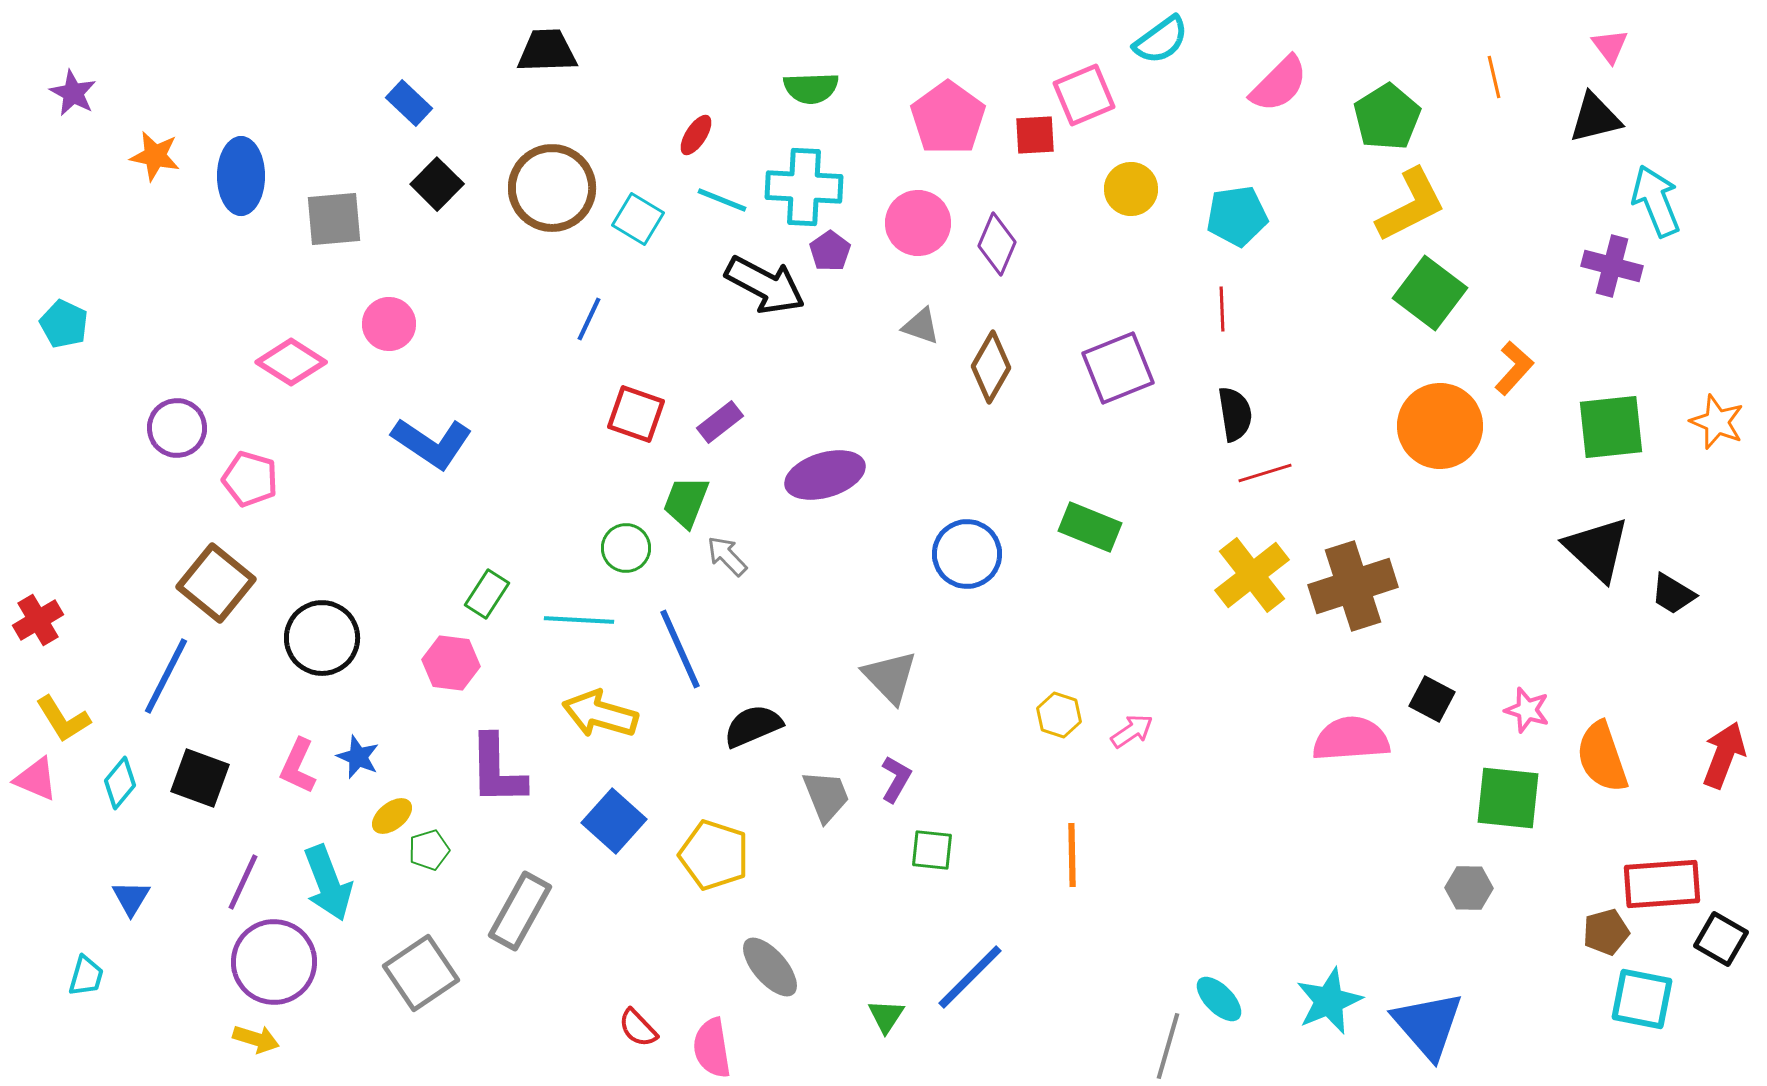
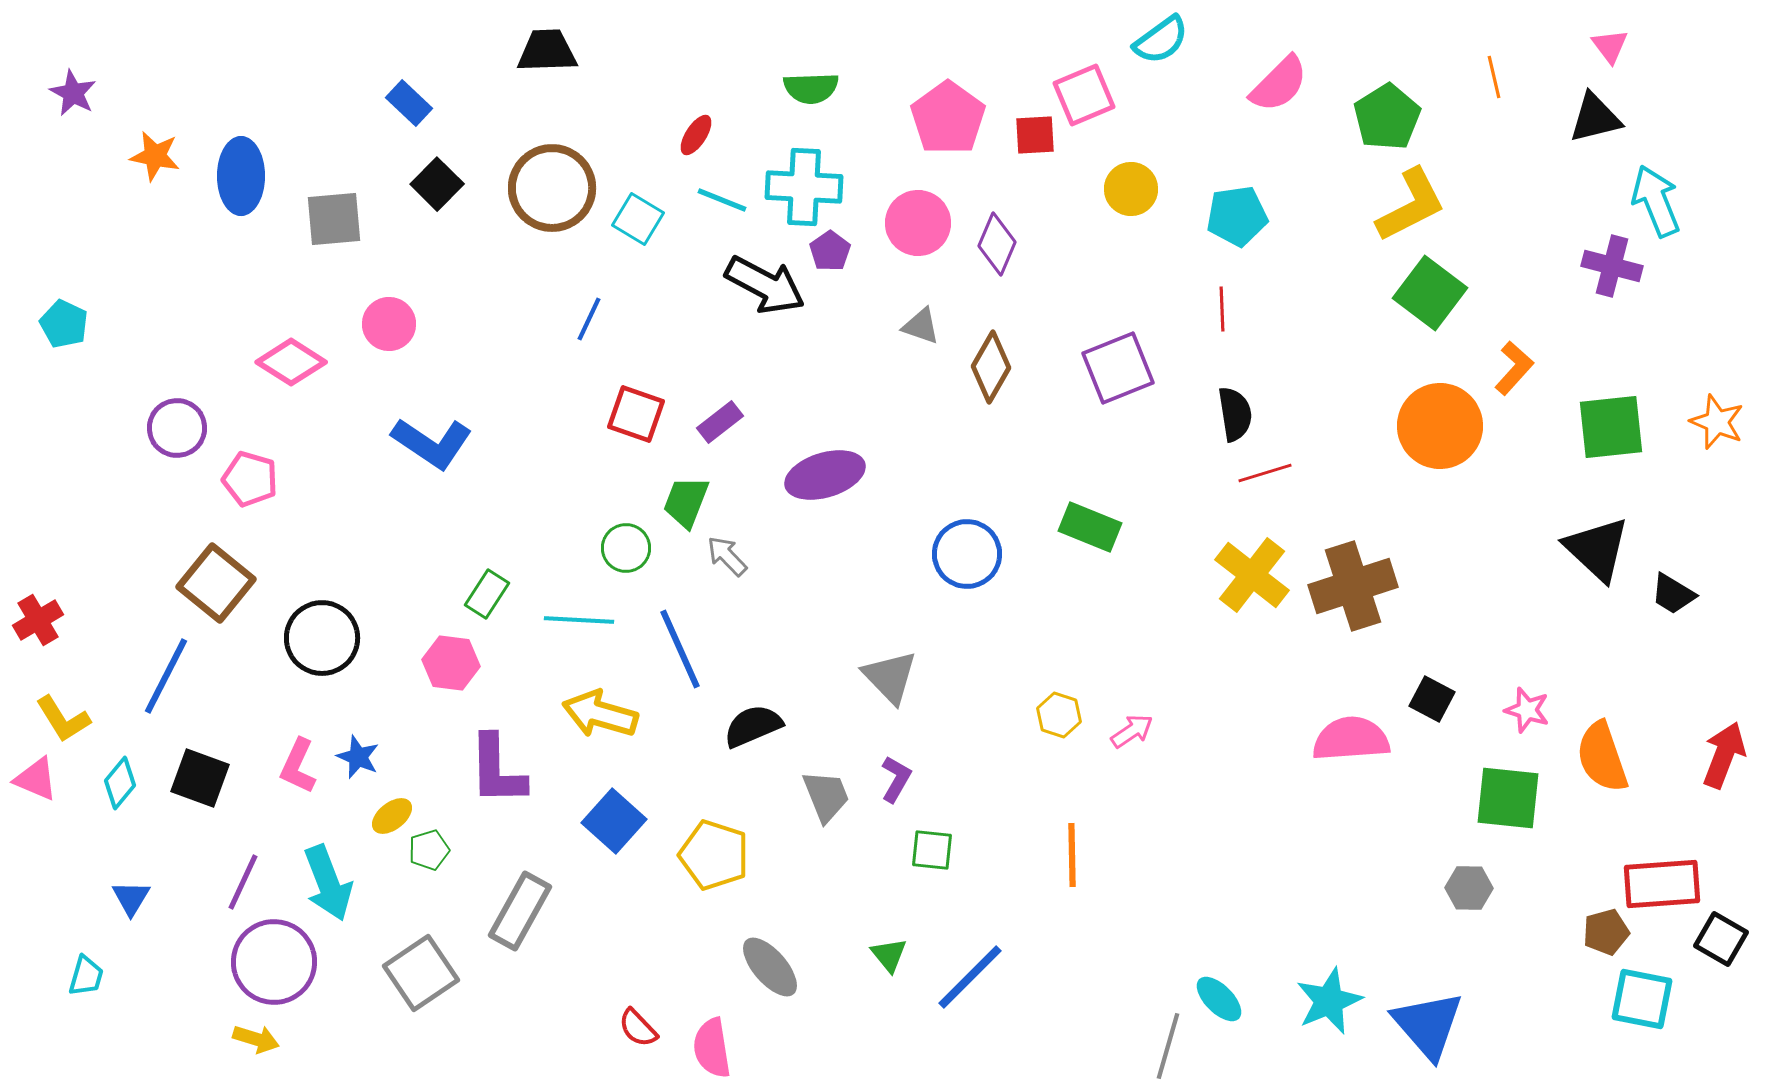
yellow cross at (1252, 575): rotated 14 degrees counterclockwise
green triangle at (886, 1016): moved 3 px right, 61 px up; rotated 12 degrees counterclockwise
